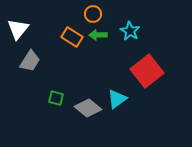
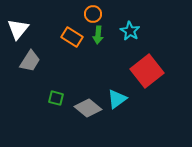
green arrow: rotated 84 degrees counterclockwise
